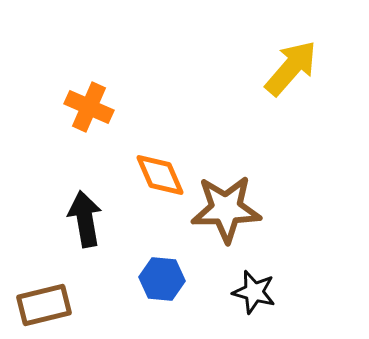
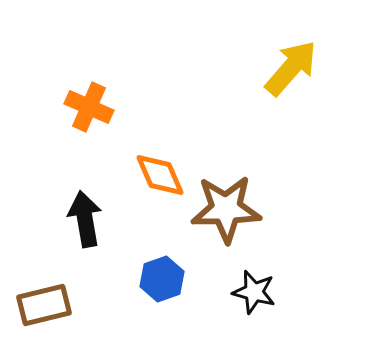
blue hexagon: rotated 24 degrees counterclockwise
